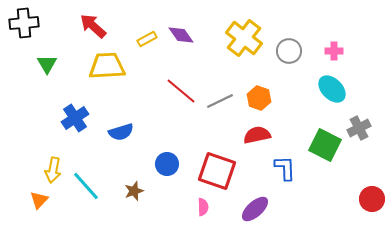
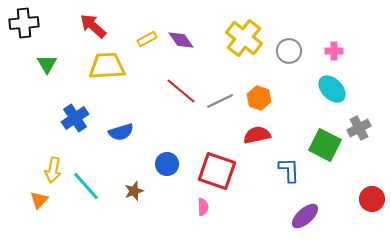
purple diamond: moved 5 px down
blue L-shape: moved 4 px right, 2 px down
purple ellipse: moved 50 px right, 7 px down
